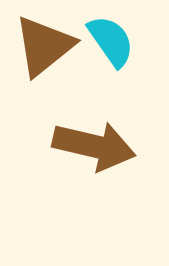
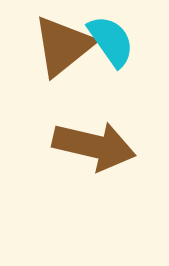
brown triangle: moved 19 px right
